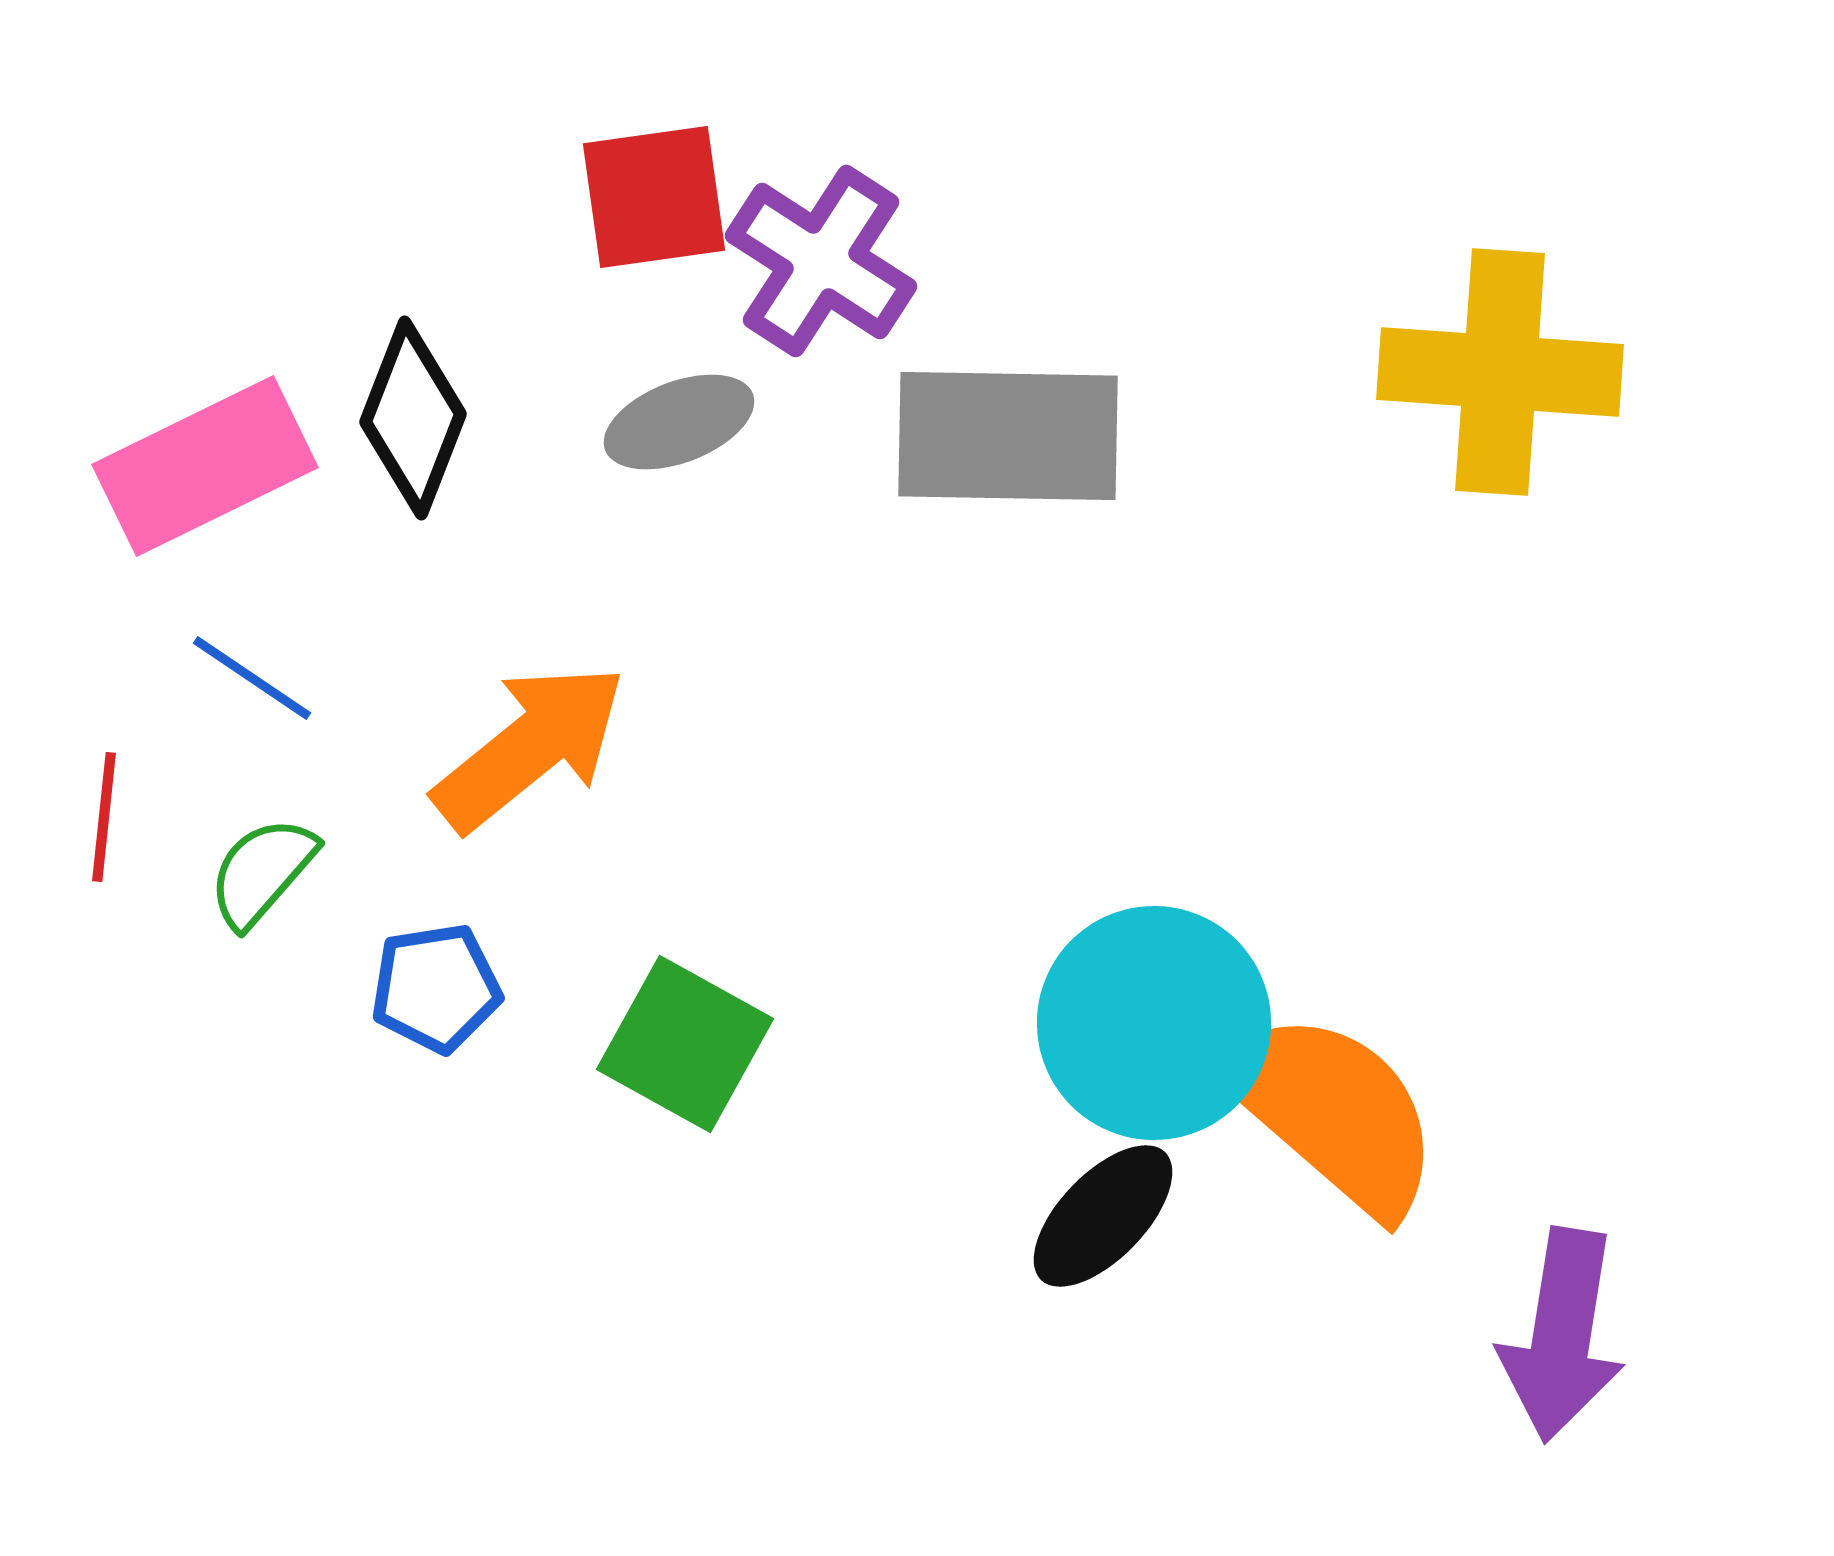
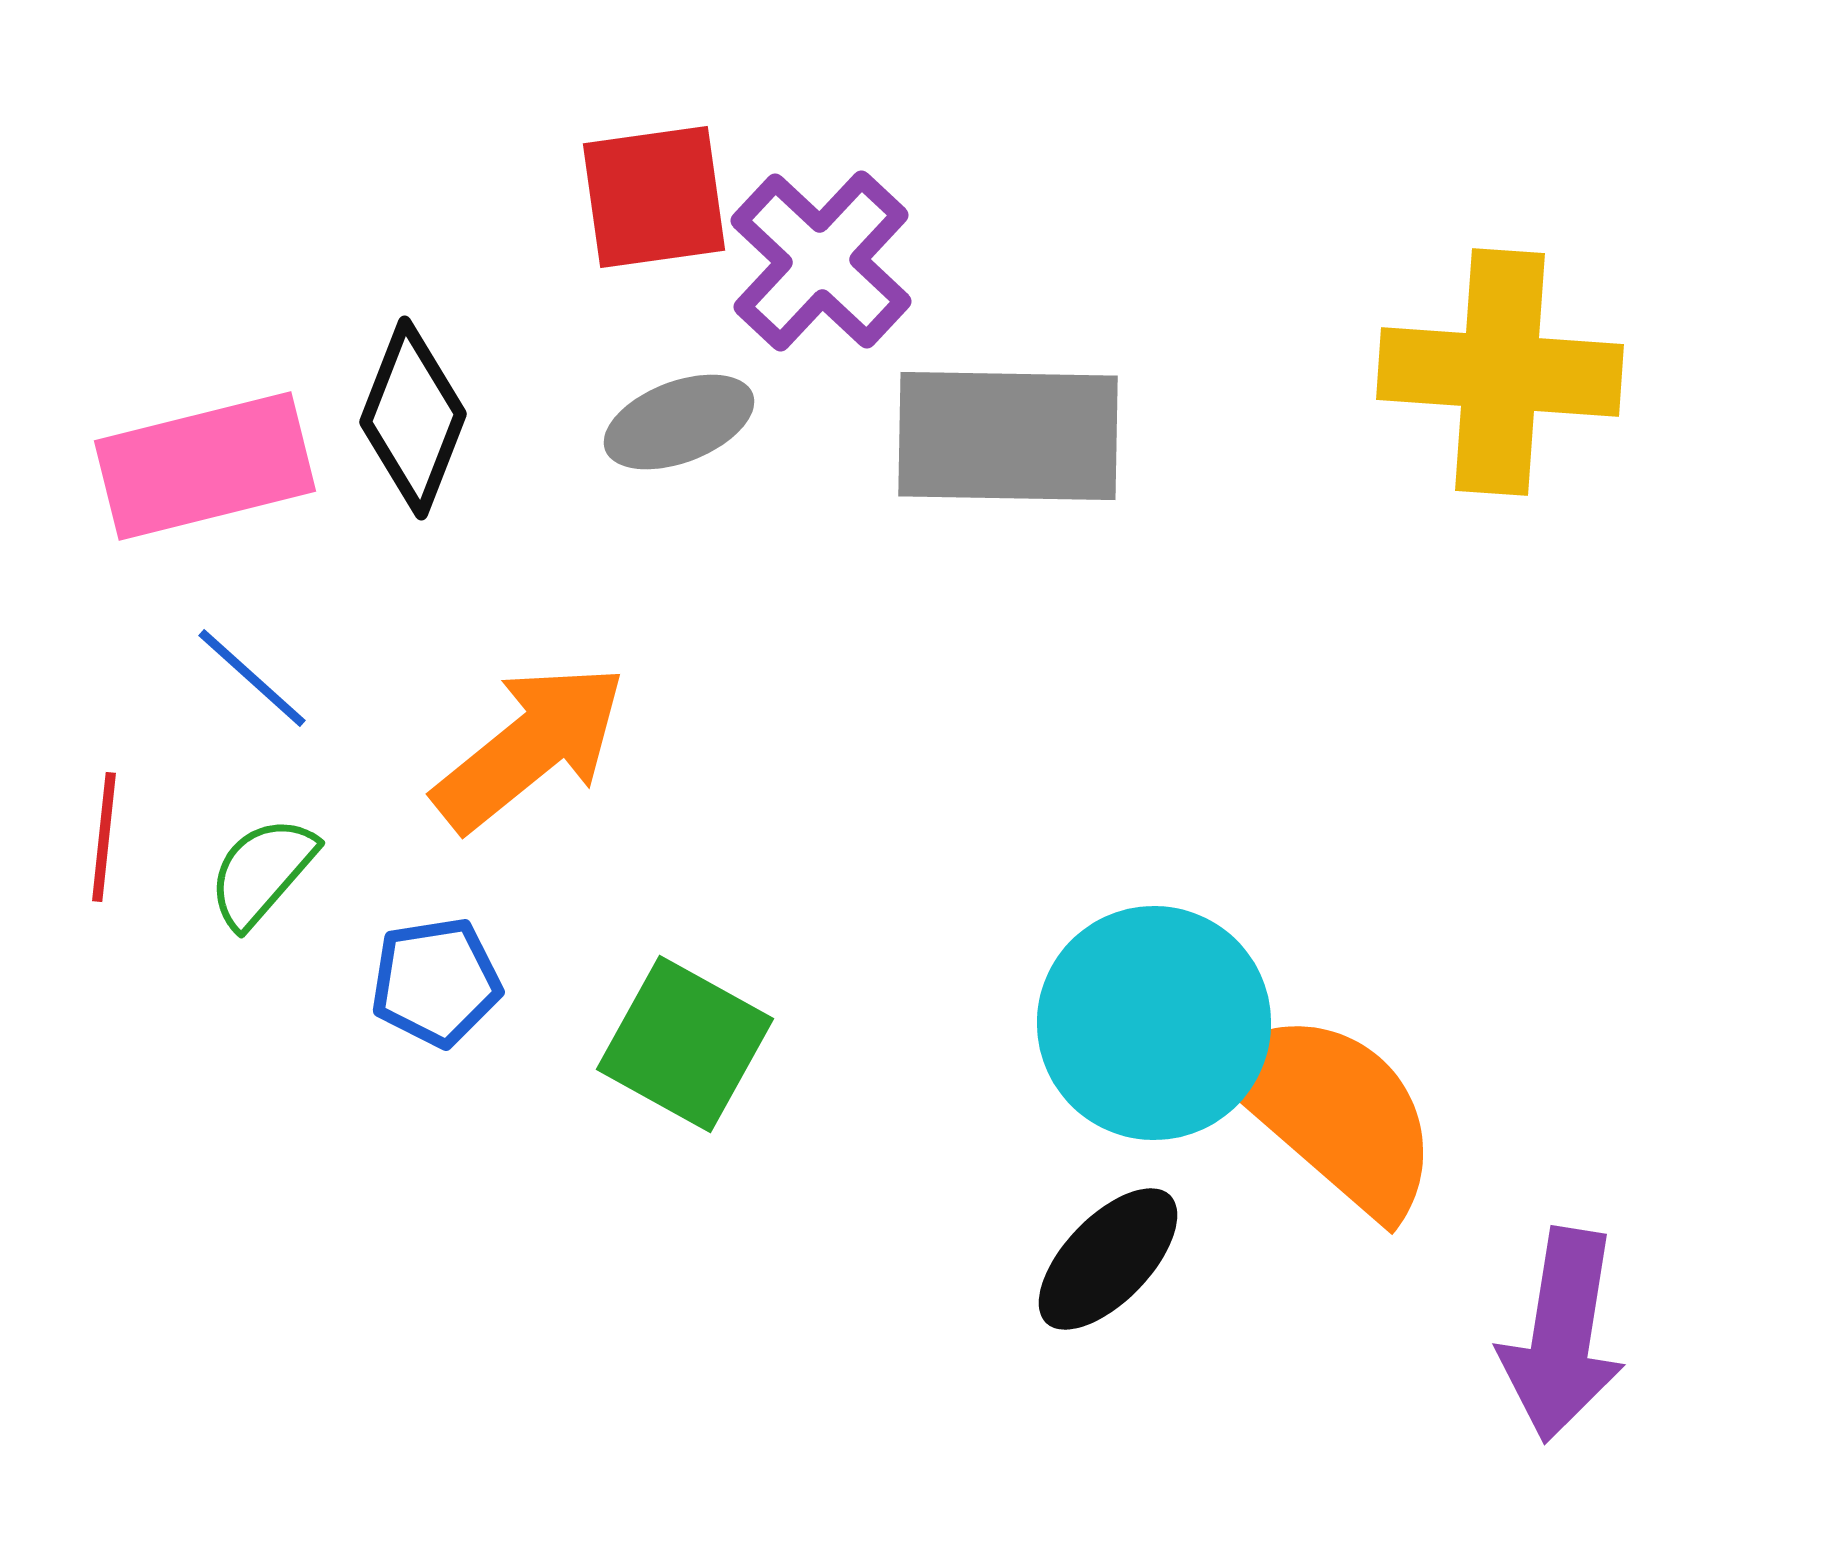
purple cross: rotated 10 degrees clockwise
pink rectangle: rotated 12 degrees clockwise
blue line: rotated 8 degrees clockwise
red line: moved 20 px down
blue pentagon: moved 6 px up
black ellipse: moved 5 px right, 43 px down
